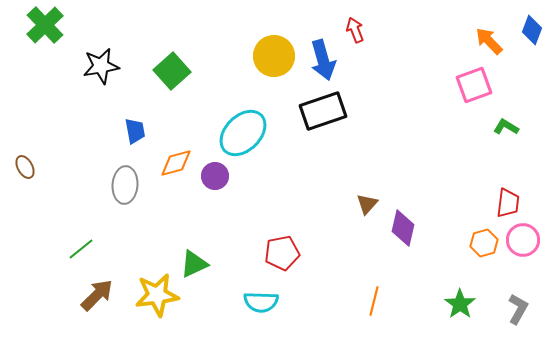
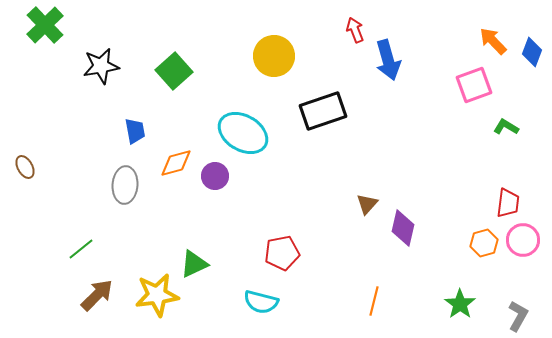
blue diamond: moved 22 px down
orange arrow: moved 4 px right
blue arrow: moved 65 px right
green square: moved 2 px right
cyan ellipse: rotated 75 degrees clockwise
cyan semicircle: rotated 12 degrees clockwise
gray L-shape: moved 7 px down
